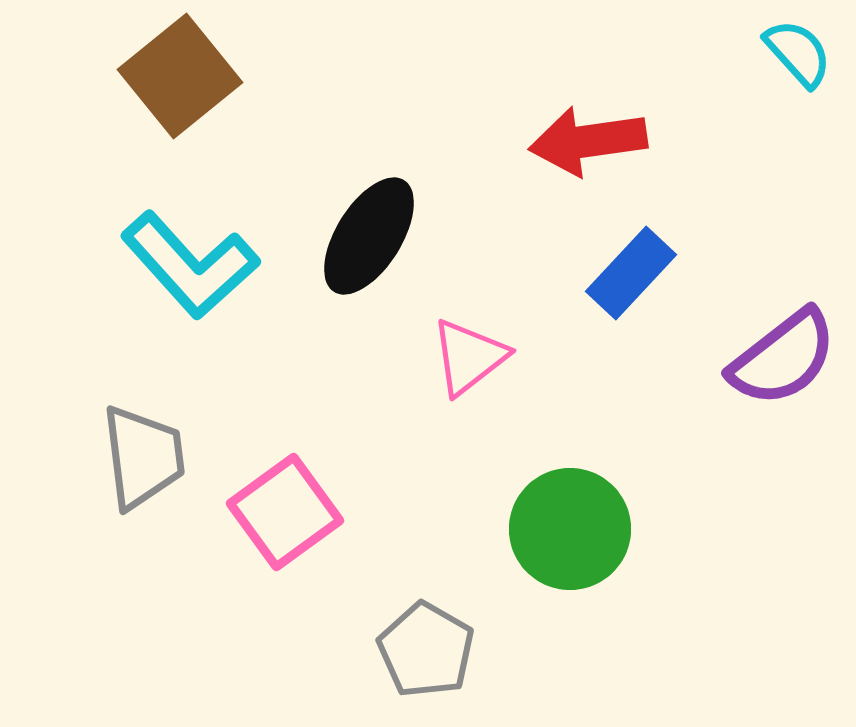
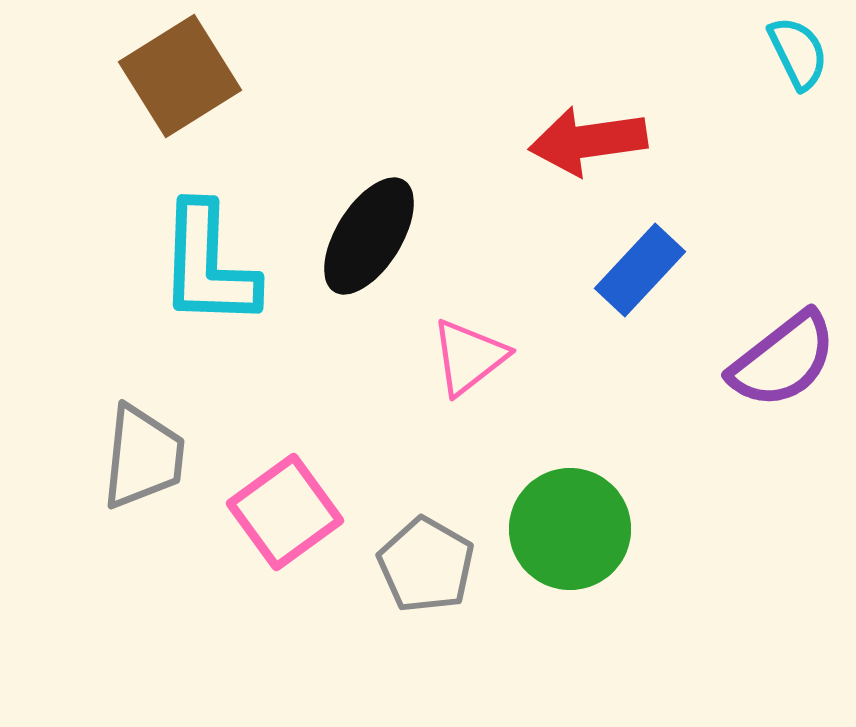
cyan semicircle: rotated 16 degrees clockwise
brown square: rotated 7 degrees clockwise
cyan L-shape: moved 18 px right; rotated 44 degrees clockwise
blue rectangle: moved 9 px right, 3 px up
purple semicircle: moved 2 px down
gray trapezoid: rotated 13 degrees clockwise
gray pentagon: moved 85 px up
